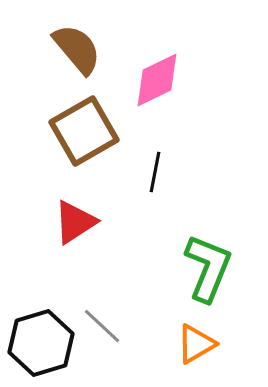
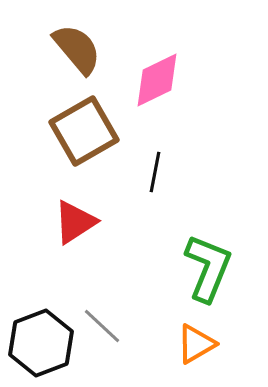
black hexagon: rotated 4 degrees counterclockwise
